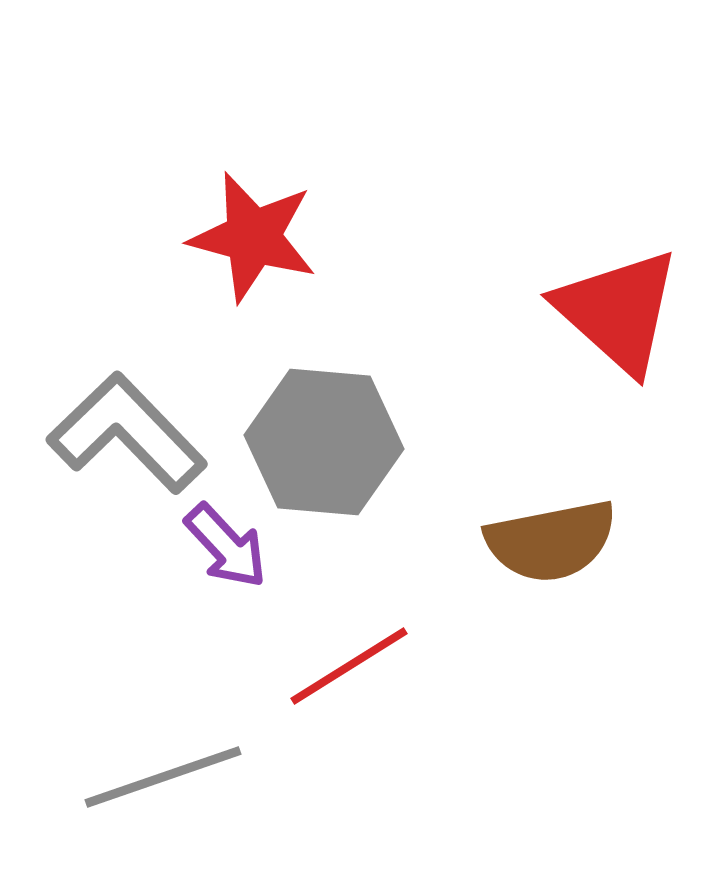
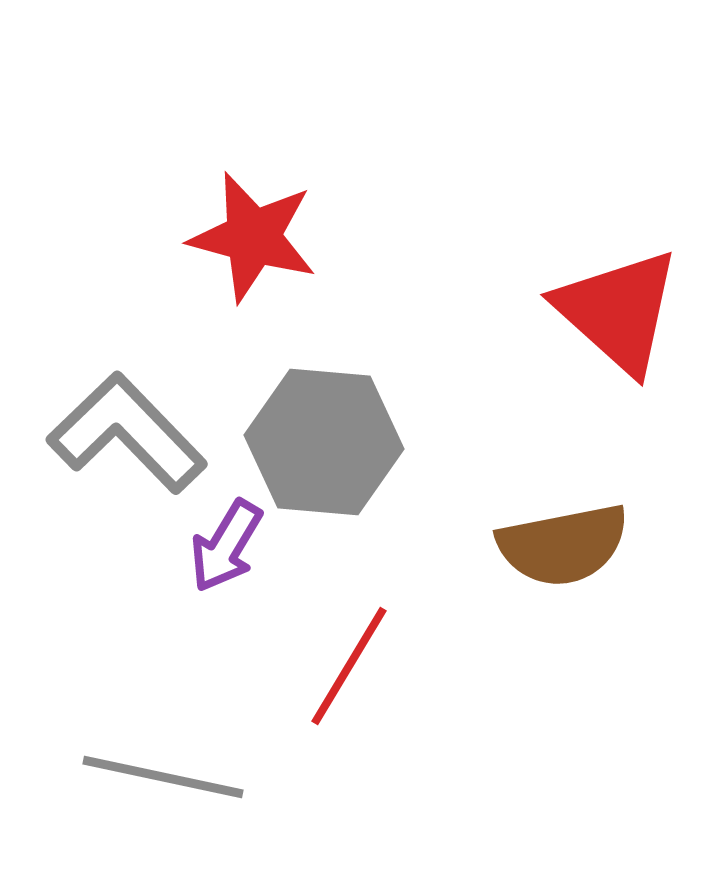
brown semicircle: moved 12 px right, 4 px down
purple arrow: rotated 74 degrees clockwise
red line: rotated 27 degrees counterclockwise
gray line: rotated 31 degrees clockwise
